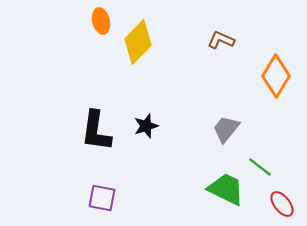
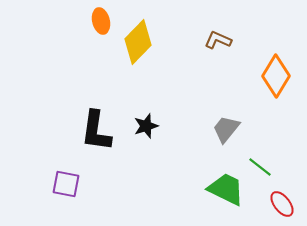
brown L-shape: moved 3 px left
purple square: moved 36 px left, 14 px up
